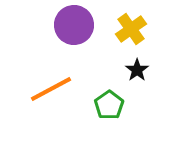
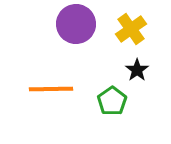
purple circle: moved 2 px right, 1 px up
orange line: rotated 27 degrees clockwise
green pentagon: moved 3 px right, 4 px up
